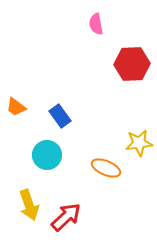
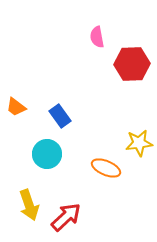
pink semicircle: moved 1 px right, 13 px down
cyan circle: moved 1 px up
